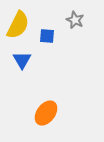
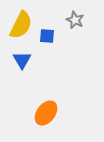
yellow semicircle: moved 3 px right
